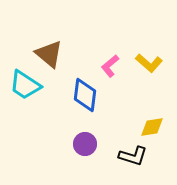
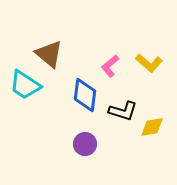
black L-shape: moved 10 px left, 45 px up
